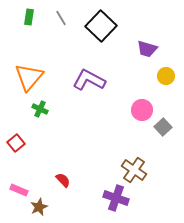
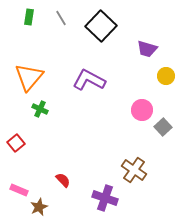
purple cross: moved 11 px left
